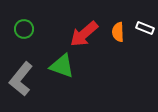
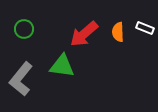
green triangle: rotated 12 degrees counterclockwise
